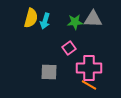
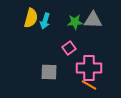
gray triangle: moved 1 px down
